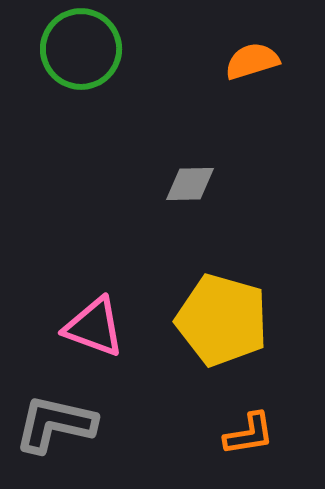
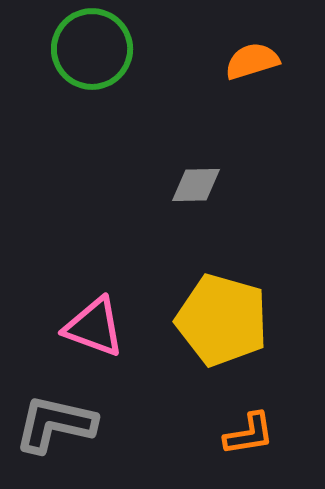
green circle: moved 11 px right
gray diamond: moved 6 px right, 1 px down
